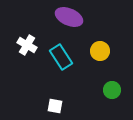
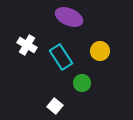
green circle: moved 30 px left, 7 px up
white square: rotated 28 degrees clockwise
